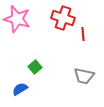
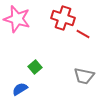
red line: rotated 56 degrees counterclockwise
